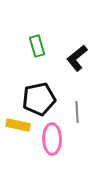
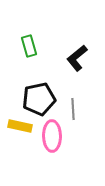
green rectangle: moved 8 px left
gray line: moved 4 px left, 3 px up
yellow rectangle: moved 2 px right, 1 px down
pink ellipse: moved 3 px up
